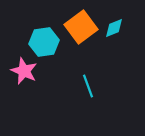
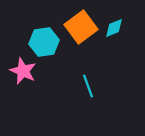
pink star: moved 1 px left
